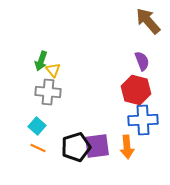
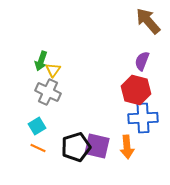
purple semicircle: rotated 138 degrees counterclockwise
yellow triangle: rotated 14 degrees clockwise
gray cross: rotated 20 degrees clockwise
blue cross: moved 2 px up
cyan square: rotated 18 degrees clockwise
purple square: rotated 20 degrees clockwise
